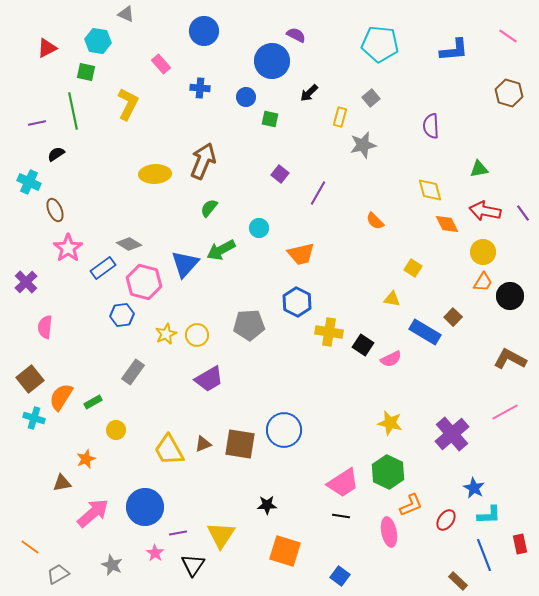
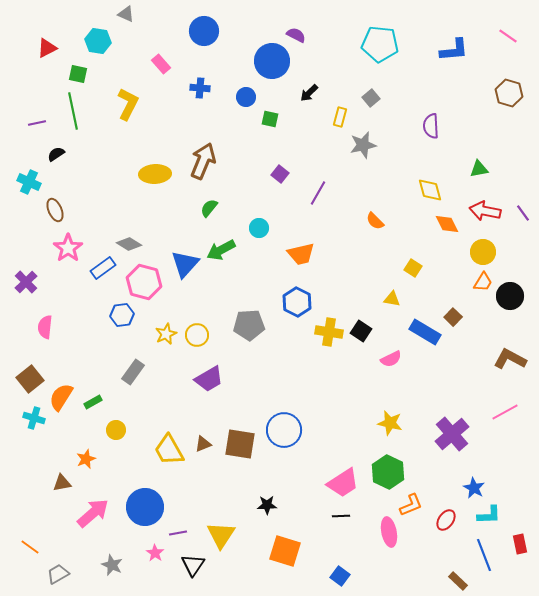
green square at (86, 72): moved 8 px left, 2 px down
black square at (363, 345): moved 2 px left, 14 px up
black line at (341, 516): rotated 12 degrees counterclockwise
